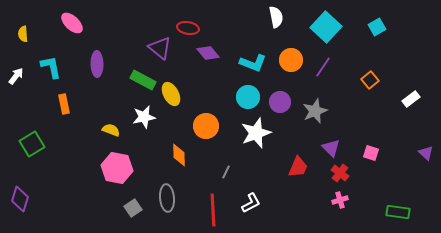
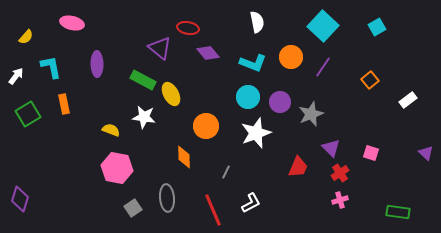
white semicircle at (276, 17): moved 19 px left, 5 px down
pink ellipse at (72, 23): rotated 30 degrees counterclockwise
cyan square at (326, 27): moved 3 px left, 1 px up
yellow semicircle at (23, 34): moved 3 px right, 3 px down; rotated 133 degrees counterclockwise
orange circle at (291, 60): moved 3 px up
white rectangle at (411, 99): moved 3 px left, 1 px down
gray star at (315, 111): moved 4 px left, 3 px down
white star at (144, 117): rotated 20 degrees clockwise
green square at (32, 144): moved 4 px left, 30 px up
orange diamond at (179, 155): moved 5 px right, 2 px down
red cross at (340, 173): rotated 18 degrees clockwise
red line at (213, 210): rotated 20 degrees counterclockwise
